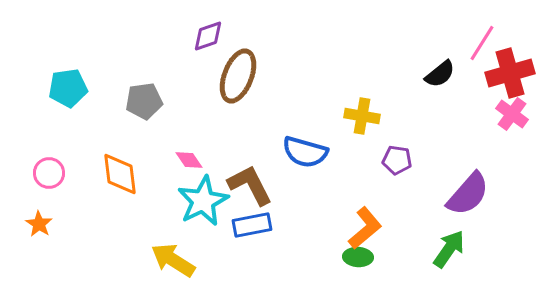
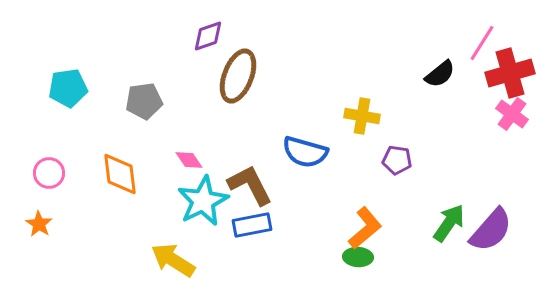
purple semicircle: moved 23 px right, 36 px down
green arrow: moved 26 px up
